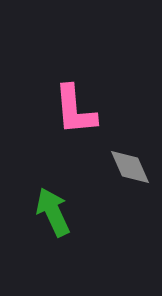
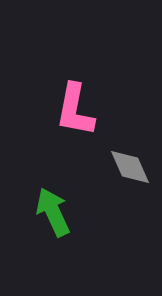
pink L-shape: rotated 16 degrees clockwise
